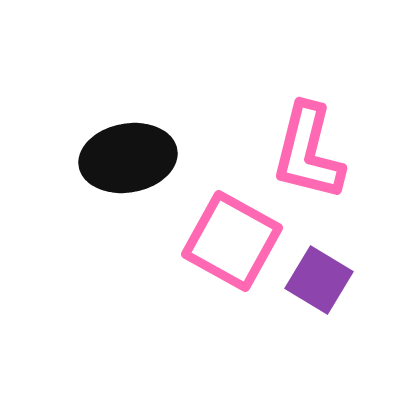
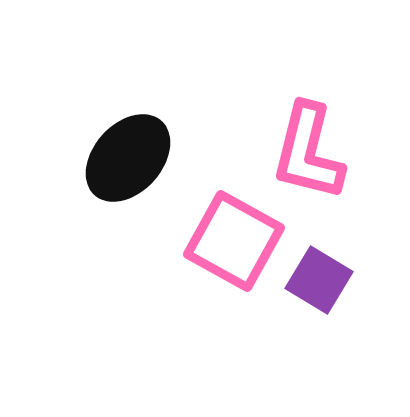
black ellipse: rotated 38 degrees counterclockwise
pink square: moved 2 px right
